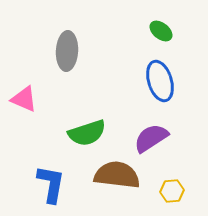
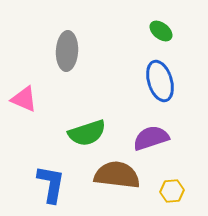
purple semicircle: rotated 15 degrees clockwise
